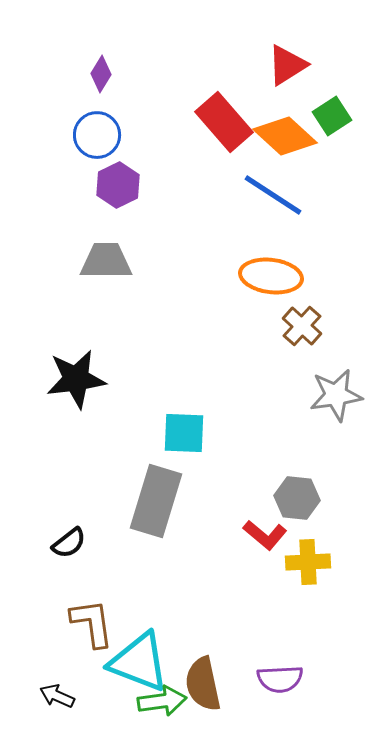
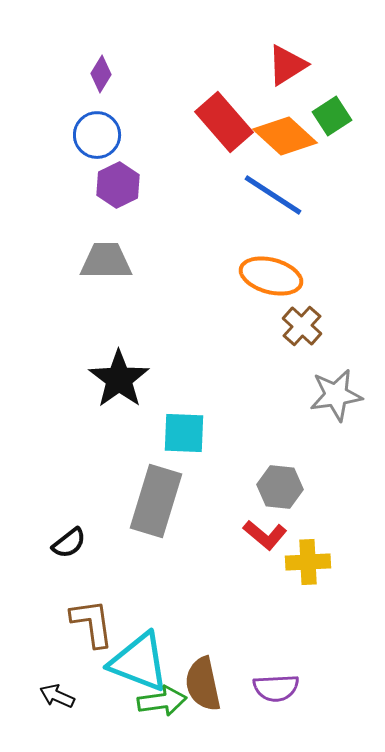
orange ellipse: rotated 8 degrees clockwise
black star: moved 43 px right; rotated 28 degrees counterclockwise
gray hexagon: moved 17 px left, 11 px up
purple semicircle: moved 4 px left, 9 px down
